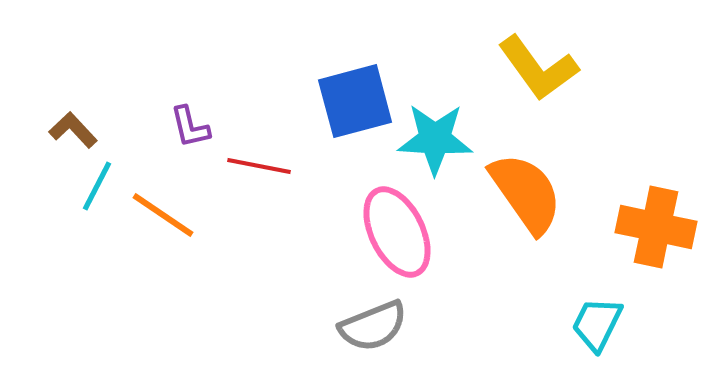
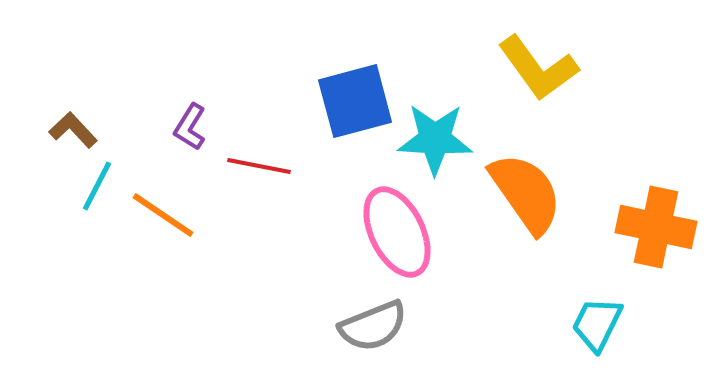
purple L-shape: rotated 45 degrees clockwise
